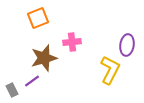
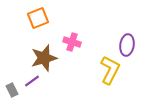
pink cross: rotated 24 degrees clockwise
